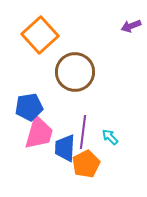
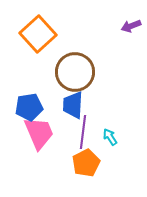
orange square: moved 2 px left, 1 px up
pink trapezoid: rotated 39 degrees counterclockwise
cyan arrow: rotated 12 degrees clockwise
blue trapezoid: moved 8 px right, 43 px up
orange pentagon: moved 1 px up
